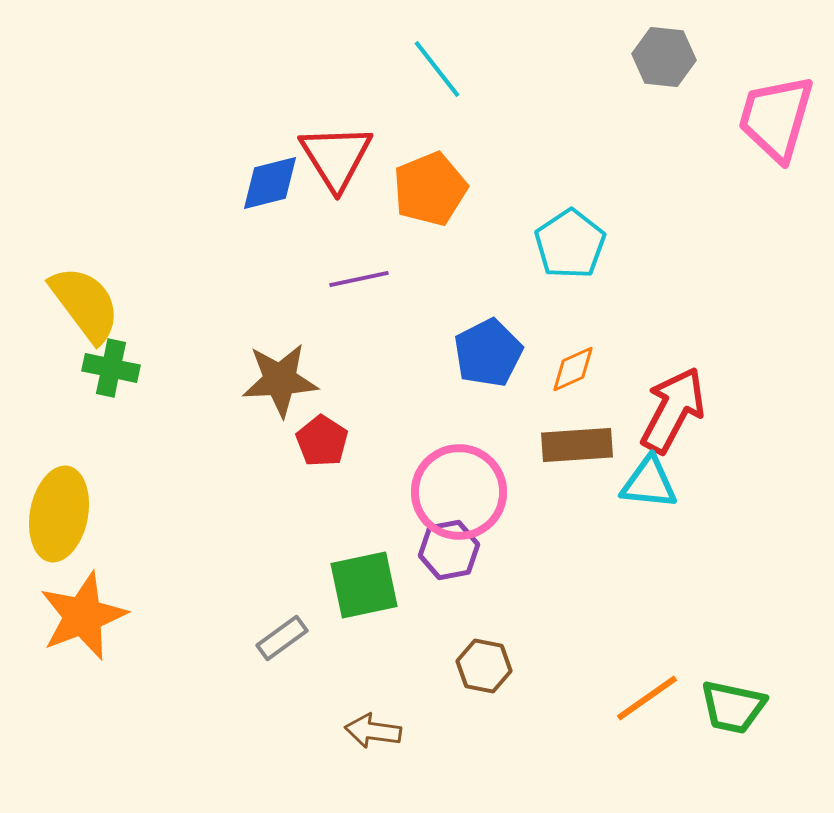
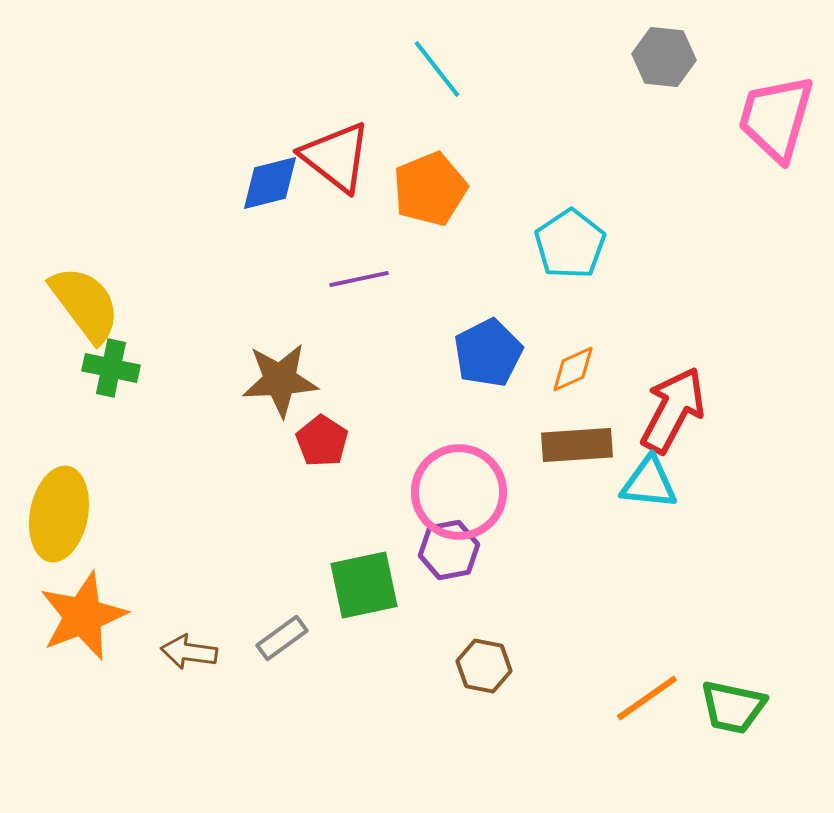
red triangle: rotated 20 degrees counterclockwise
brown arrow: moved 184 px left, 79 px up
